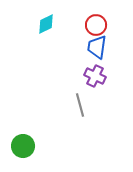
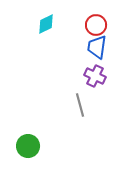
green circle: moved 5 px right
